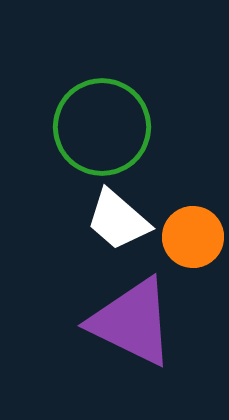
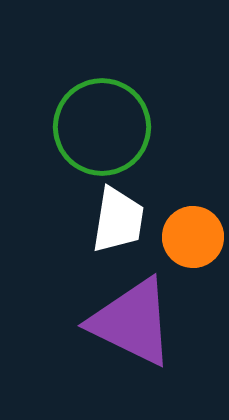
white trapezoid: rotated 122 degrees counterclockwise
